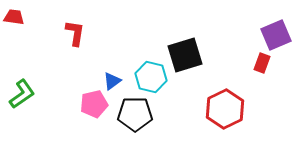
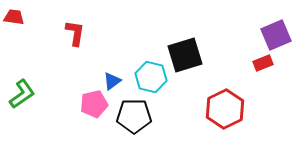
red rectangle: moved 1 px right; rotated 48 degrees clockwise
black pentagon: moved 1 px left, 2 px down
